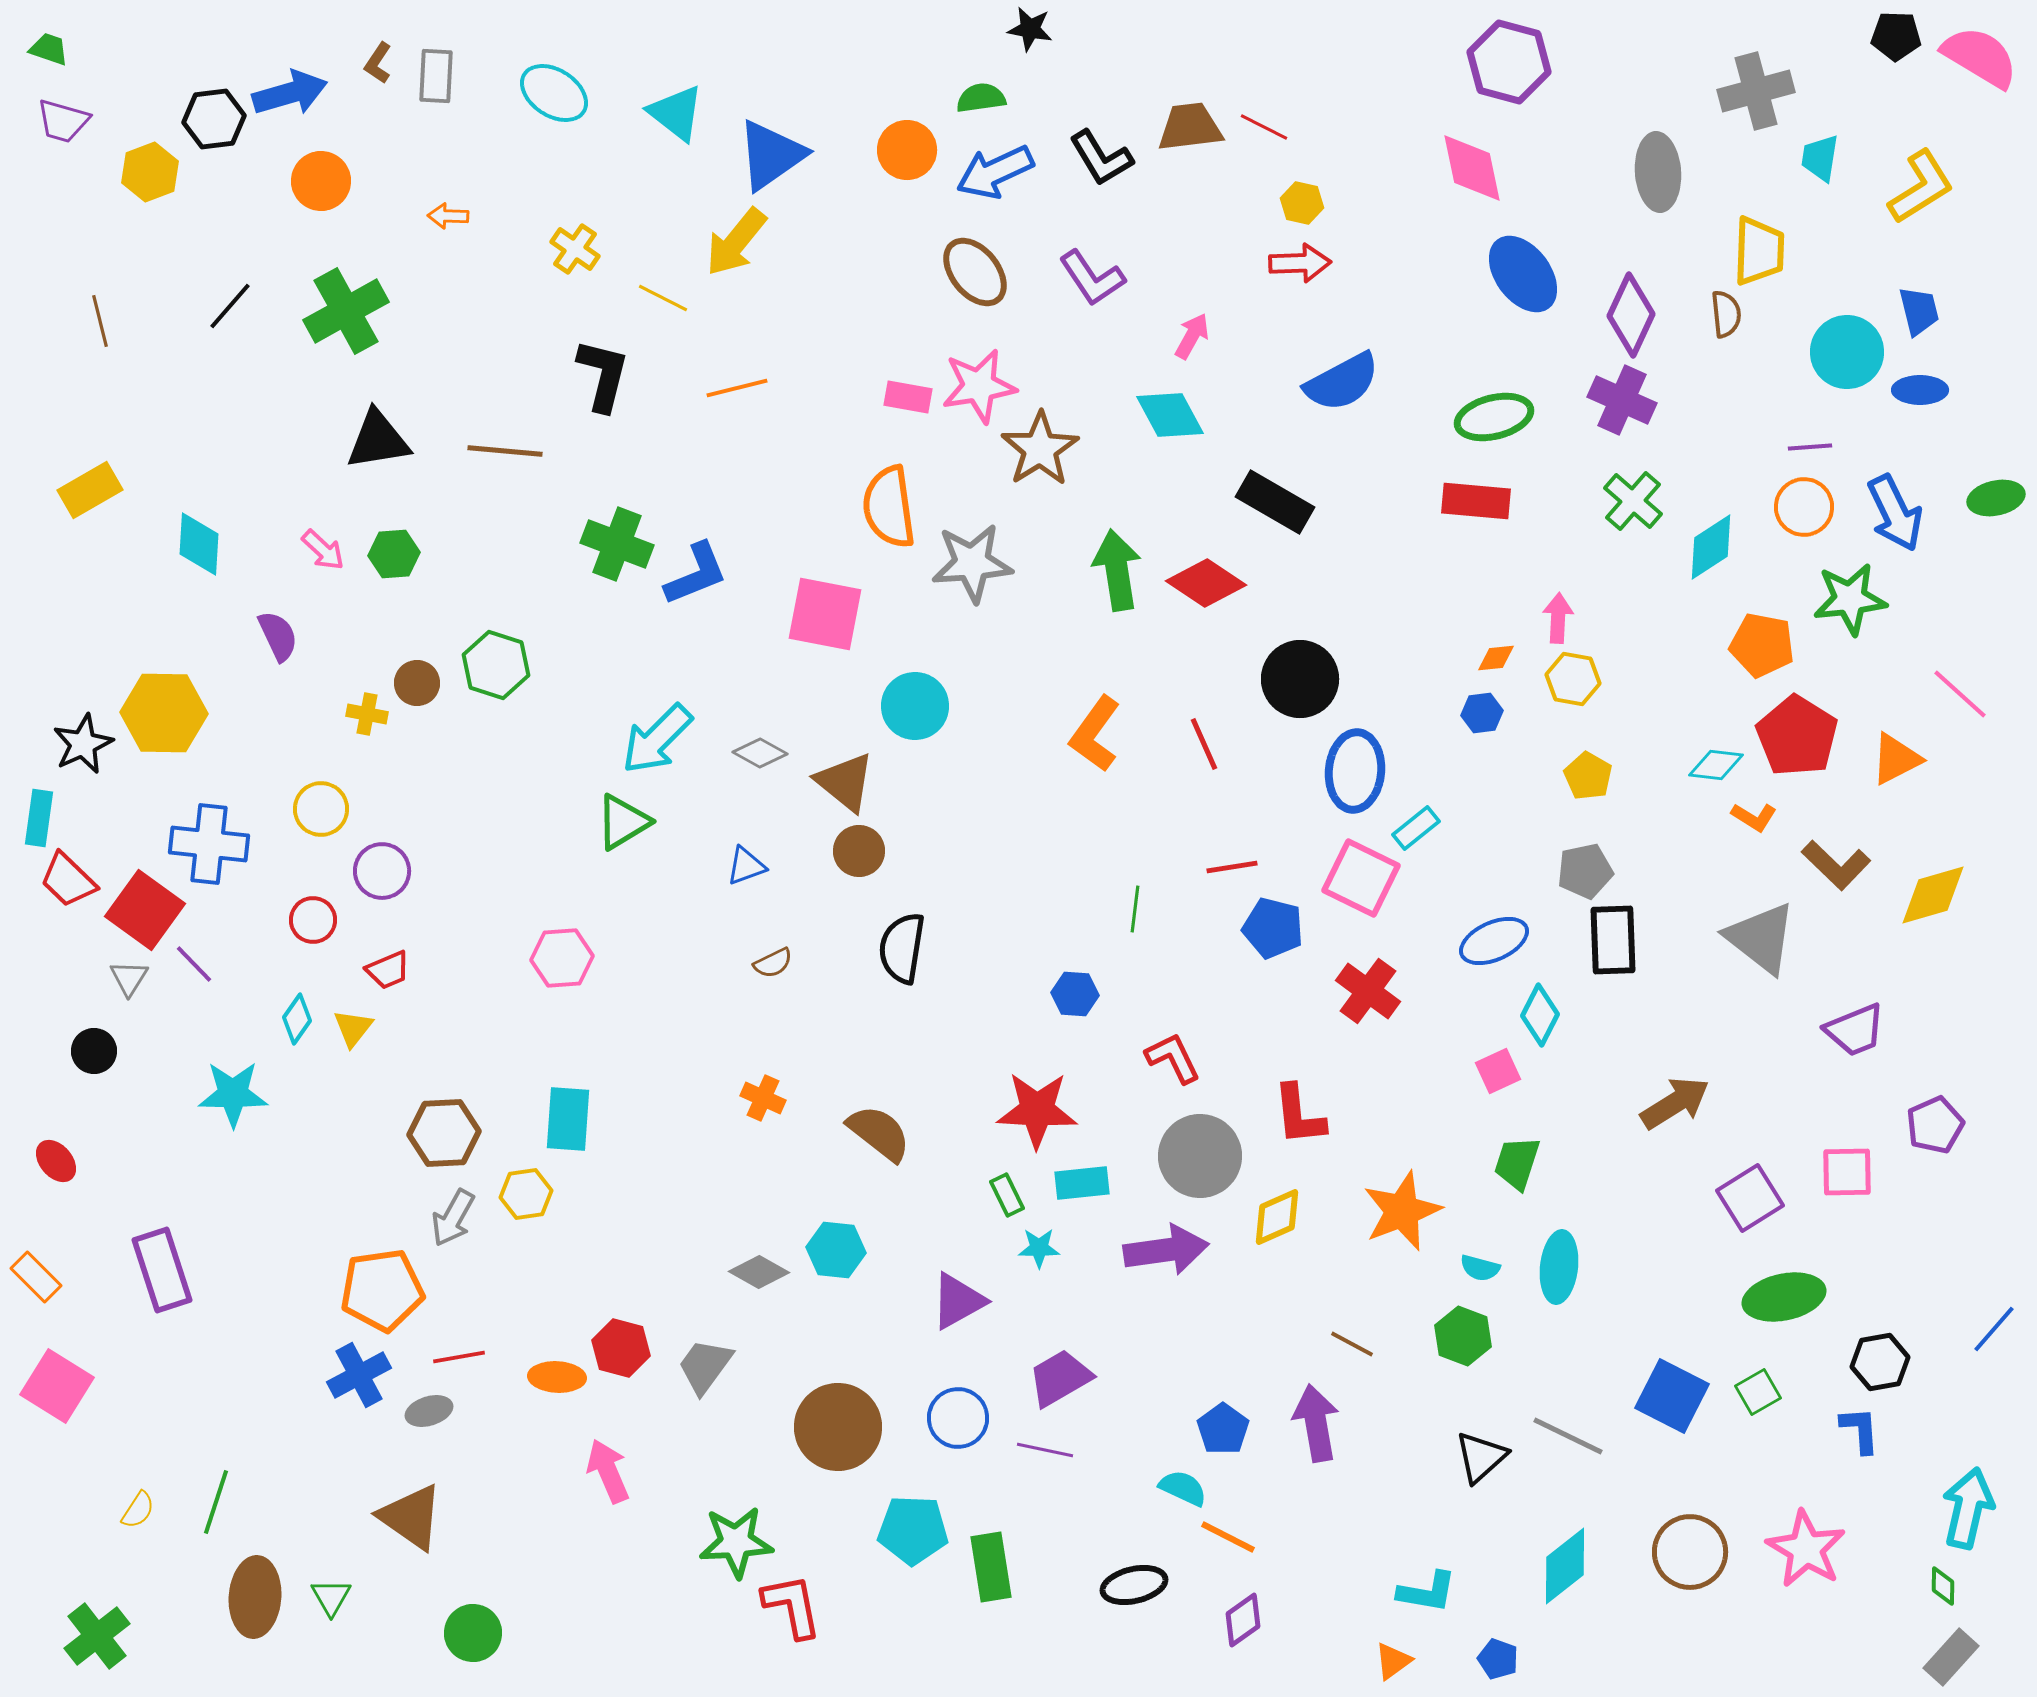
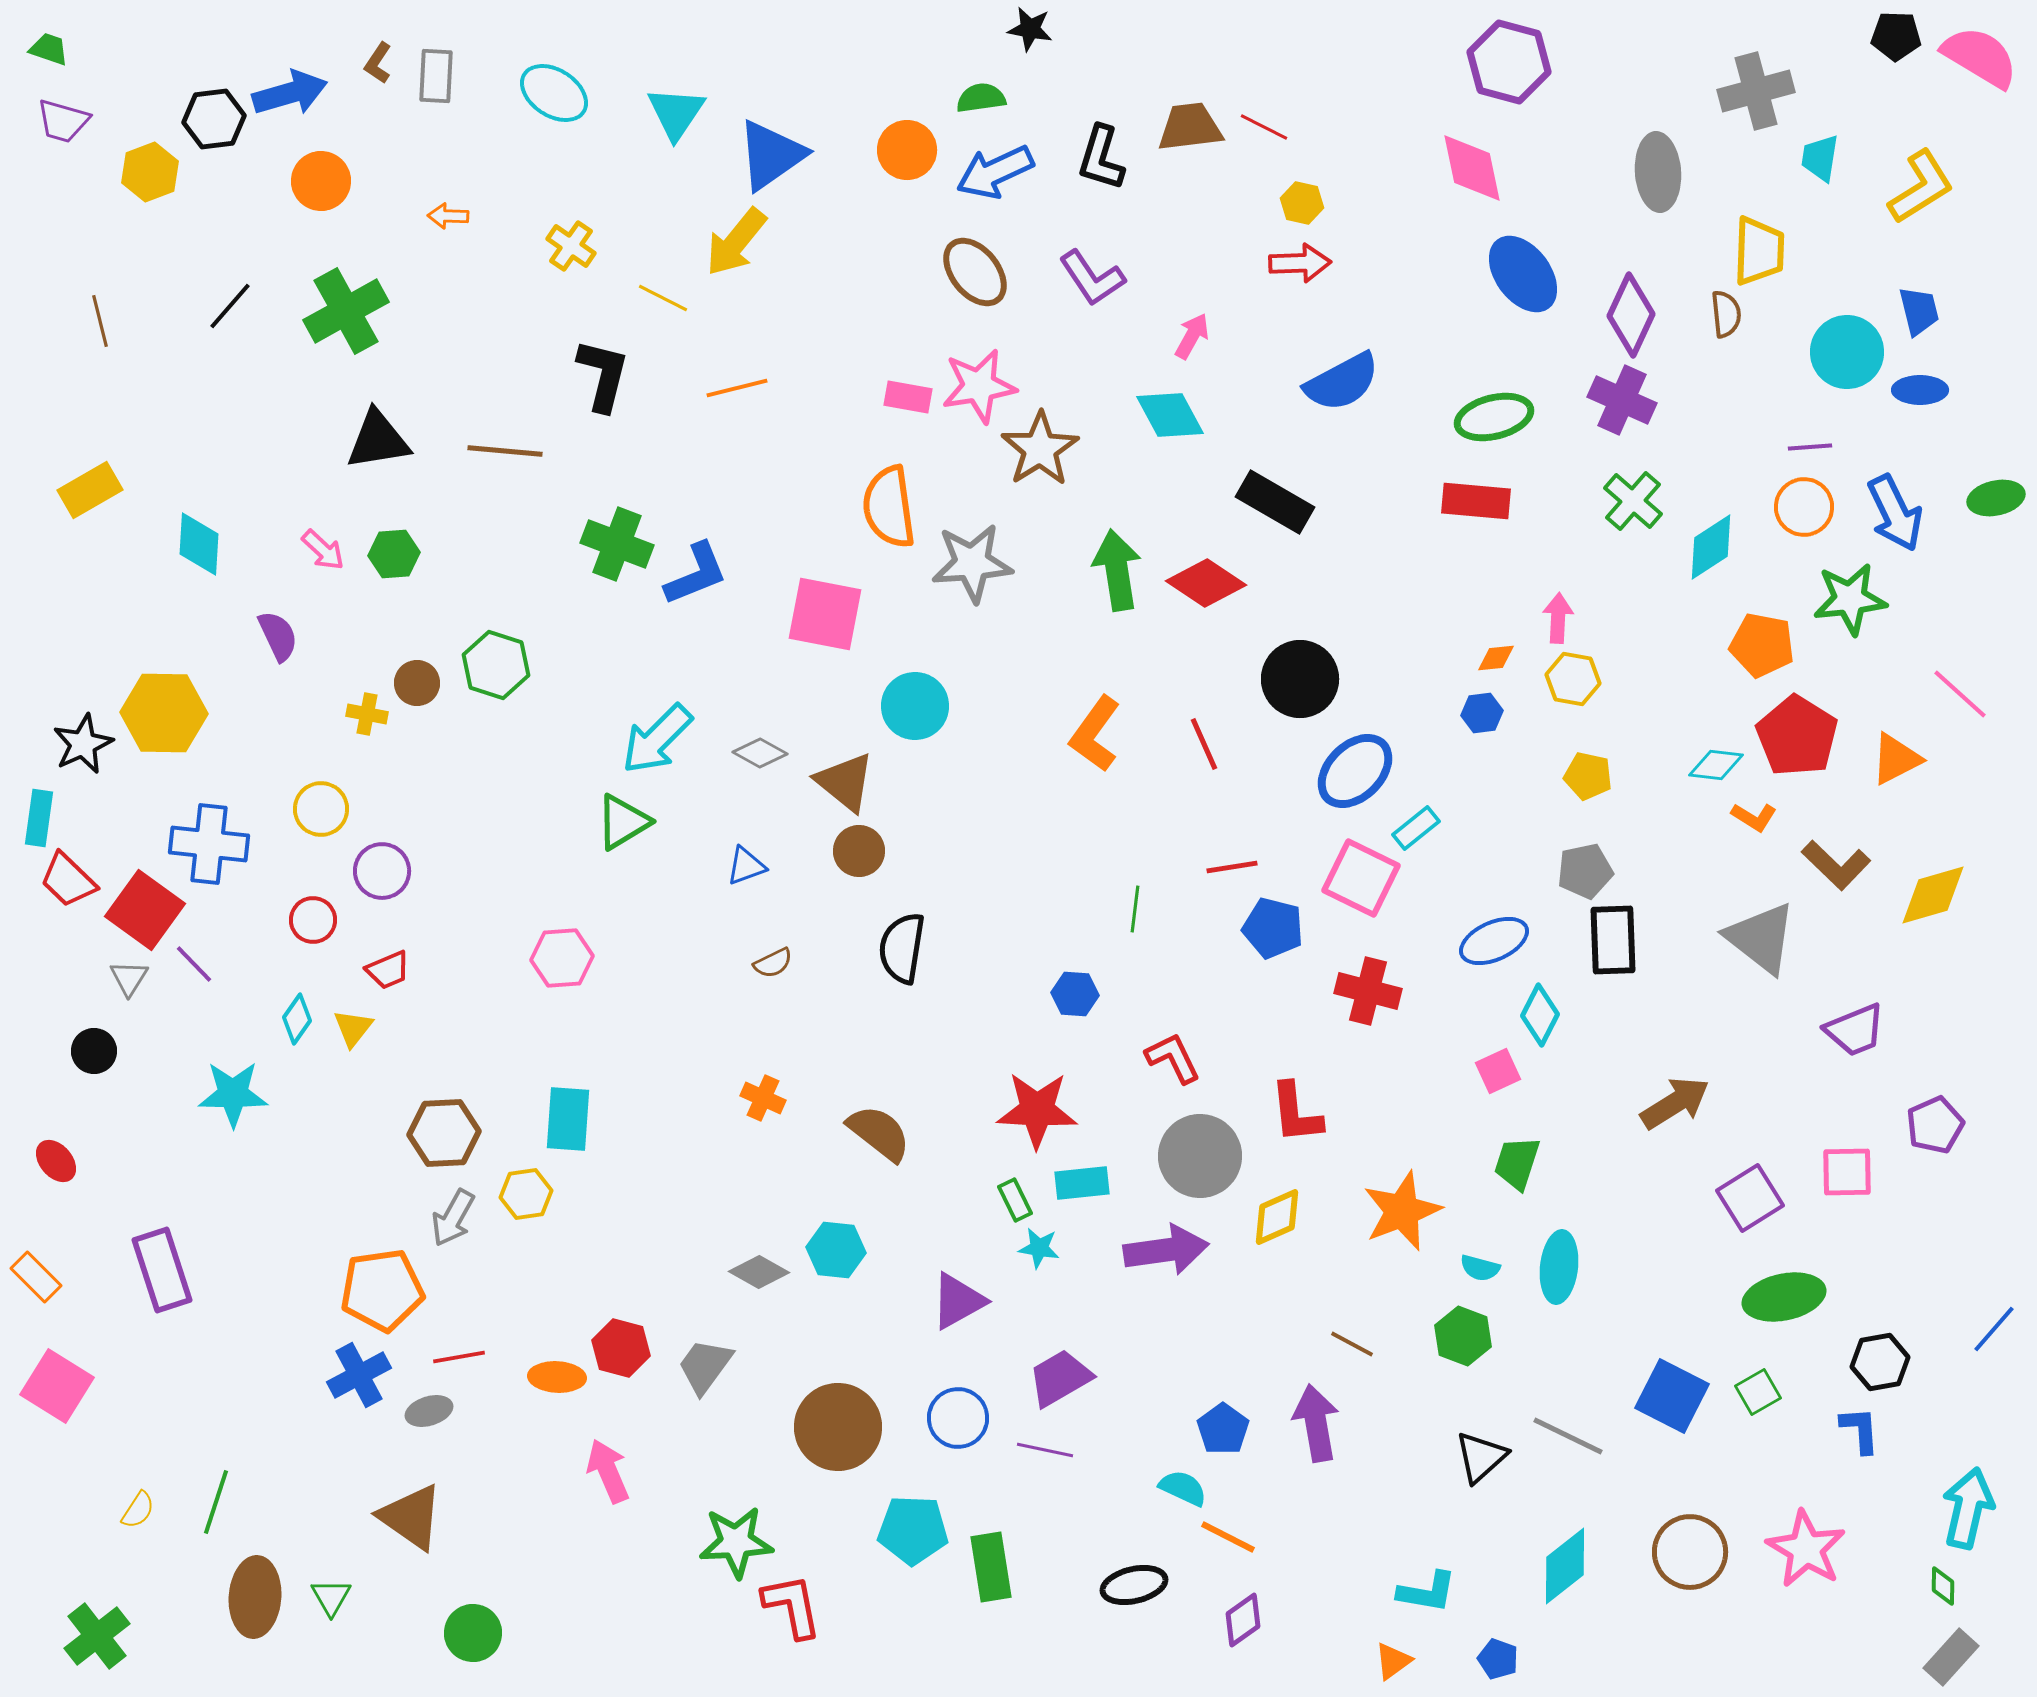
cyan triangle at (676, 113): rotated 26 degrees clockwise
black L-shape at (1101, 158): rotated 48 degrees clockwise
yellow cross at (575, 249): moved 4 px left, 3 px up
blue ellipse at (1355, 771): rotated 40 degrees clockwise
yellow pentagon at (1588, 776): rotated 18 degrees counterclockwise
red cross at (1368, 991): rotated 22 degrees counterclockwise
red L-shape at (1299, 1115): moved 3 px left, 2 px up
green rectangle at (1007, 1195): moved 8 px right, 5 px down
cyan star at (1039, 1248): rotated 9 degrees clockwise
